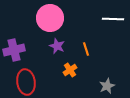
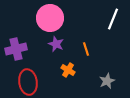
white line: rotated 70 degrees counterclockwise
purple star: moved 1 px left, 2 px up
purple cross: moved 2 px right, 1 px up
orange cross: moved 2 px left; rotated 24 degrees counterclockwise
red ellipse: moved 2 px right
gray star: moved 5 px up
